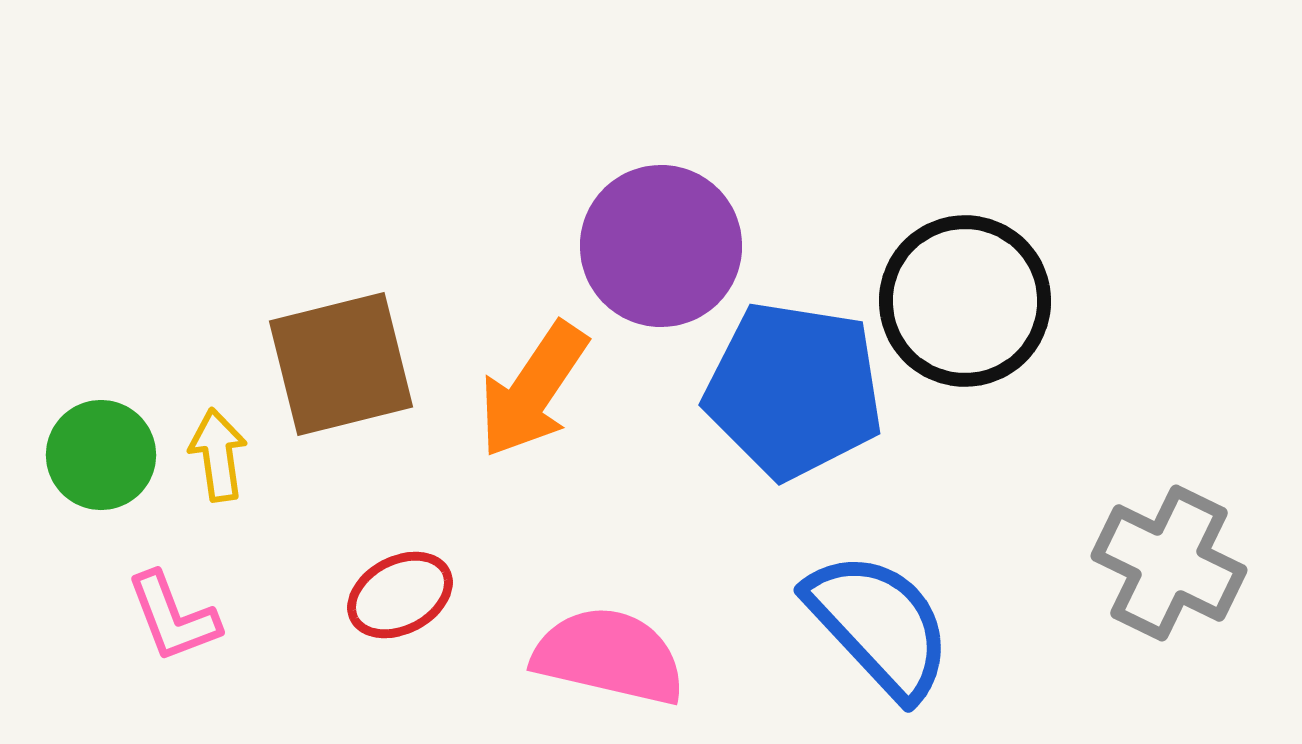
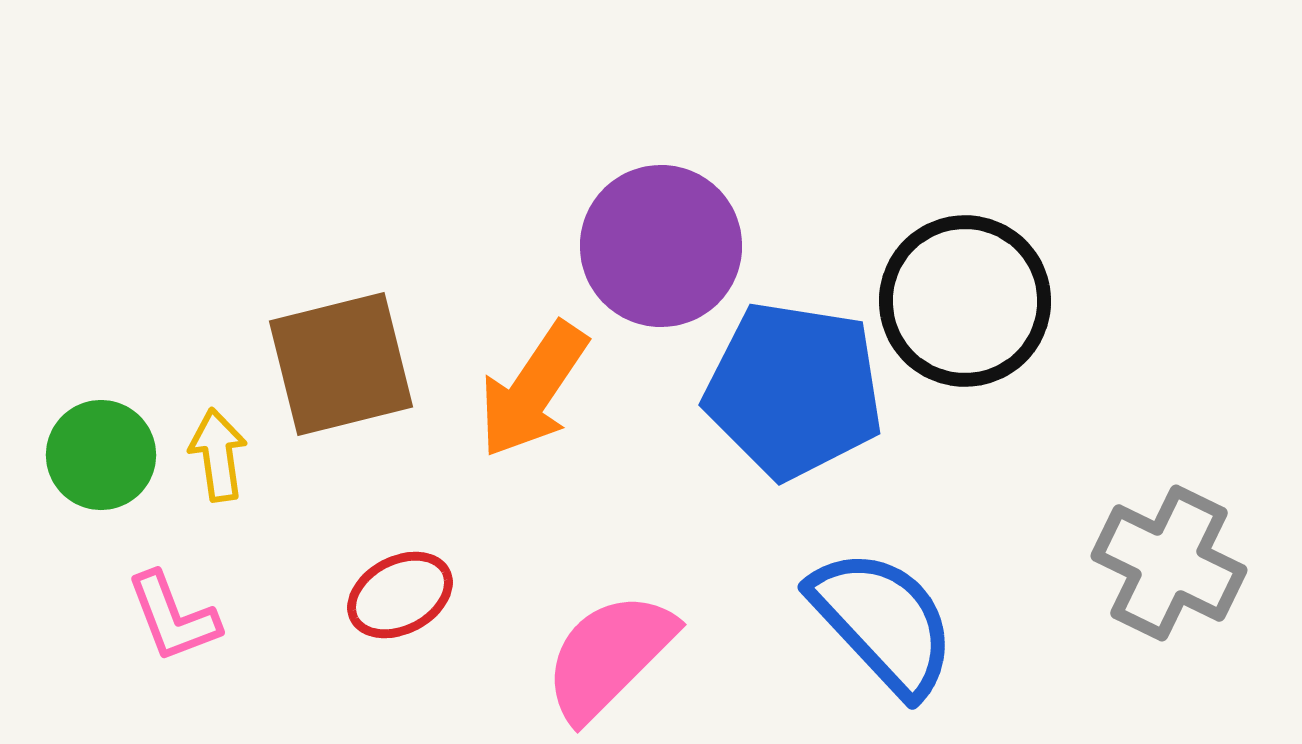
blue semicircle: moved 4 px right, 3 px up
pink semicircle: rotated 58 degrees counterclockwise
